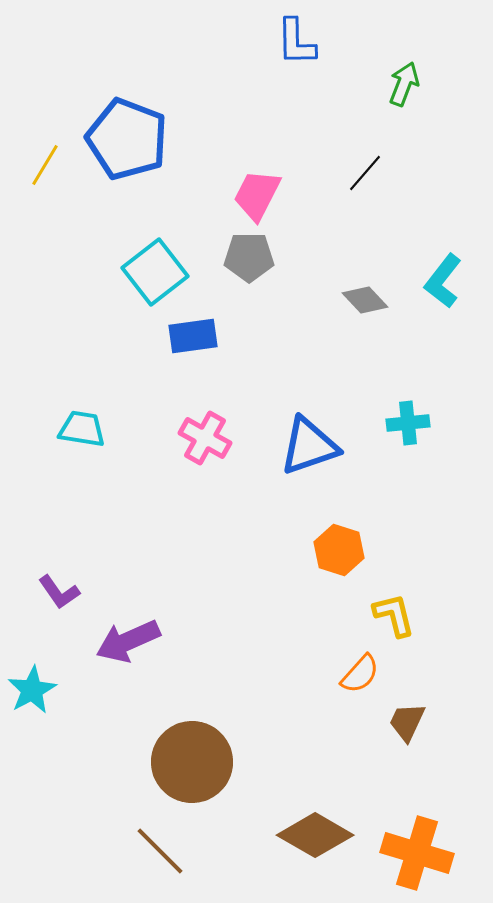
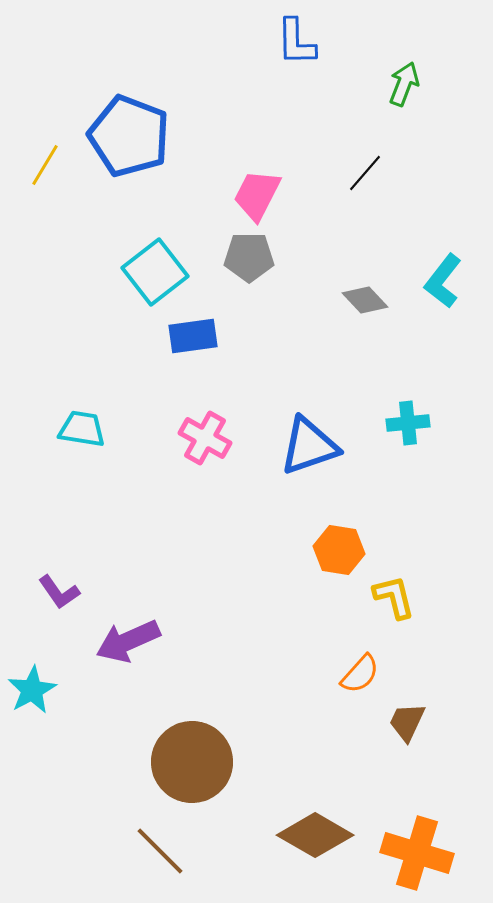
blue pentagon: moved 2 px right, 3 px up
orange hexagon: rotated 9 degrees counterclockwise
yellow L-shape: moved 18 px up
